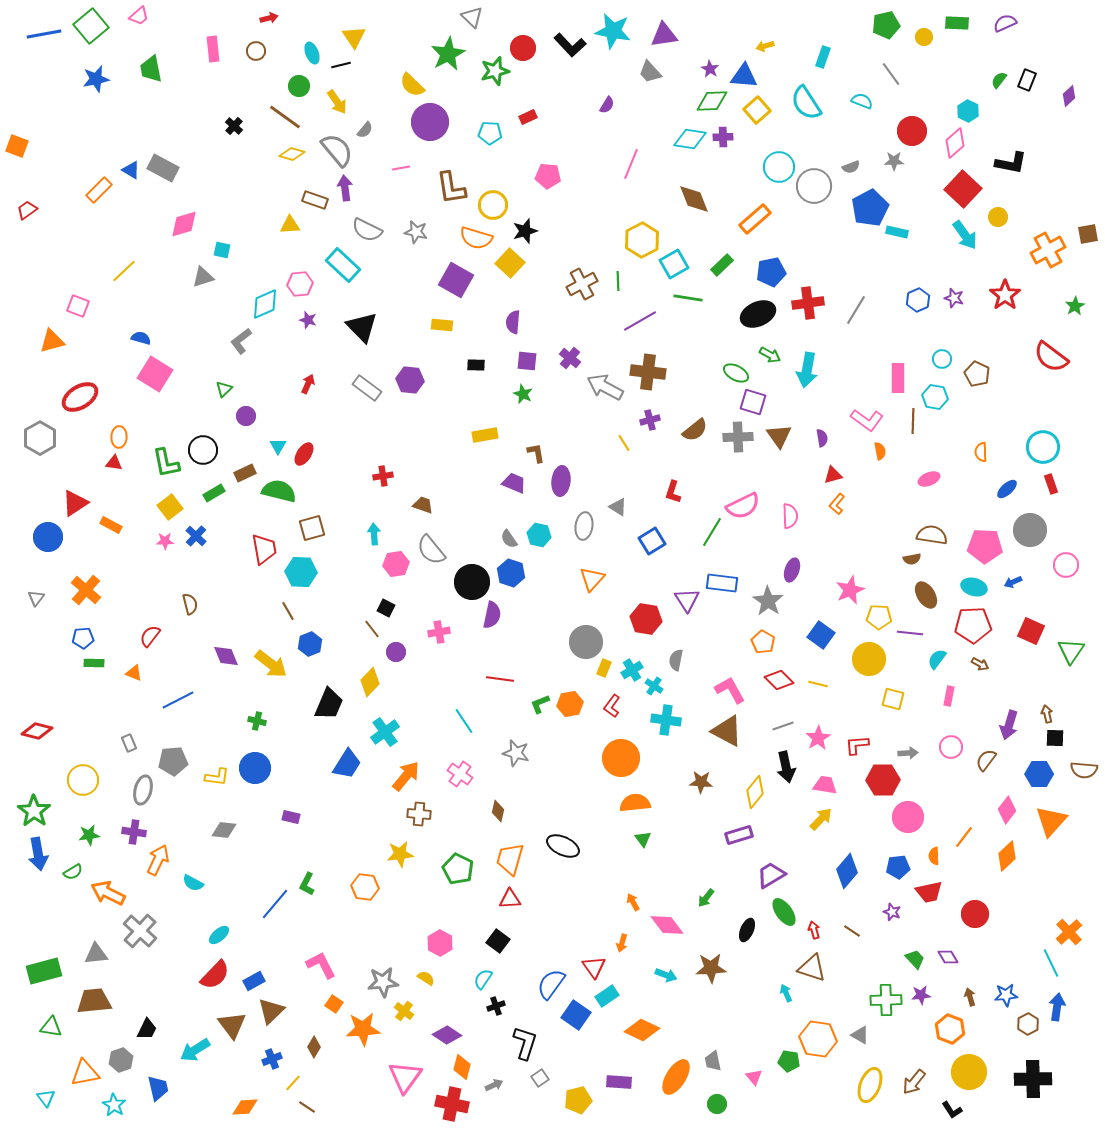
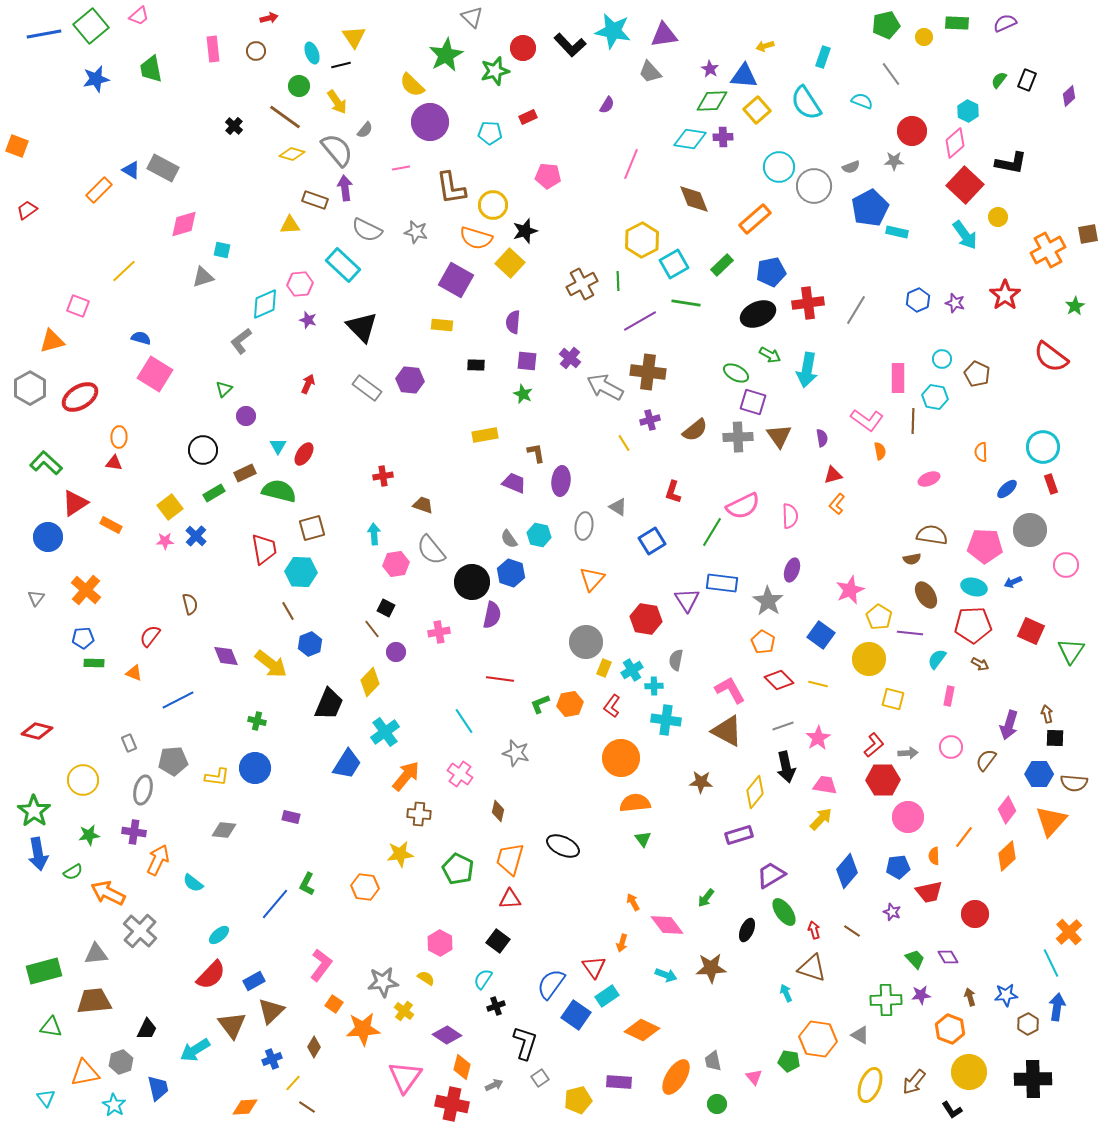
green star at (448, 54): moved 2 px left, 1 px down
red square at (963, 189): moved 2 px right, 4 px up
green line at (688, 298): moved 2 px left, 5 px down
purple star at (954, 298): moved 1 px right, 5 px down
gray hexagon at (40, 438): moved 10 px left, 50 px up
green L-shape at (166, 463): moved 120 px left; rotated 144 degrees clockwise
yellow pentagon at (879, 617): rotated 30 degrees clockwise
cyan cross at (654, 686): rotated 36 degrees counterclockwise
red L-shape at (857, 745): moved 17 px right; rotated 145 degrees clockwise
brown semicircle at (1084, 770): moved 10 px left, 13 px down
cyan semicircle at (193, 883): rotated 10 degrees clockwise
pink L-shape at (321, 965): rotated 64 degrees clockwise
red semicircle at (215, 975): moved 4 px left
gray hexagon at (121, 1060): moved 2 px down
